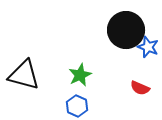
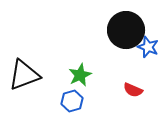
black triangle: rotated 36 degrees counterclockwise
red semicircle: moved 7 px left, 2 px down
blue hexagon: moved 5 px left, 5 px up; rotated 20 degrees clockwise
